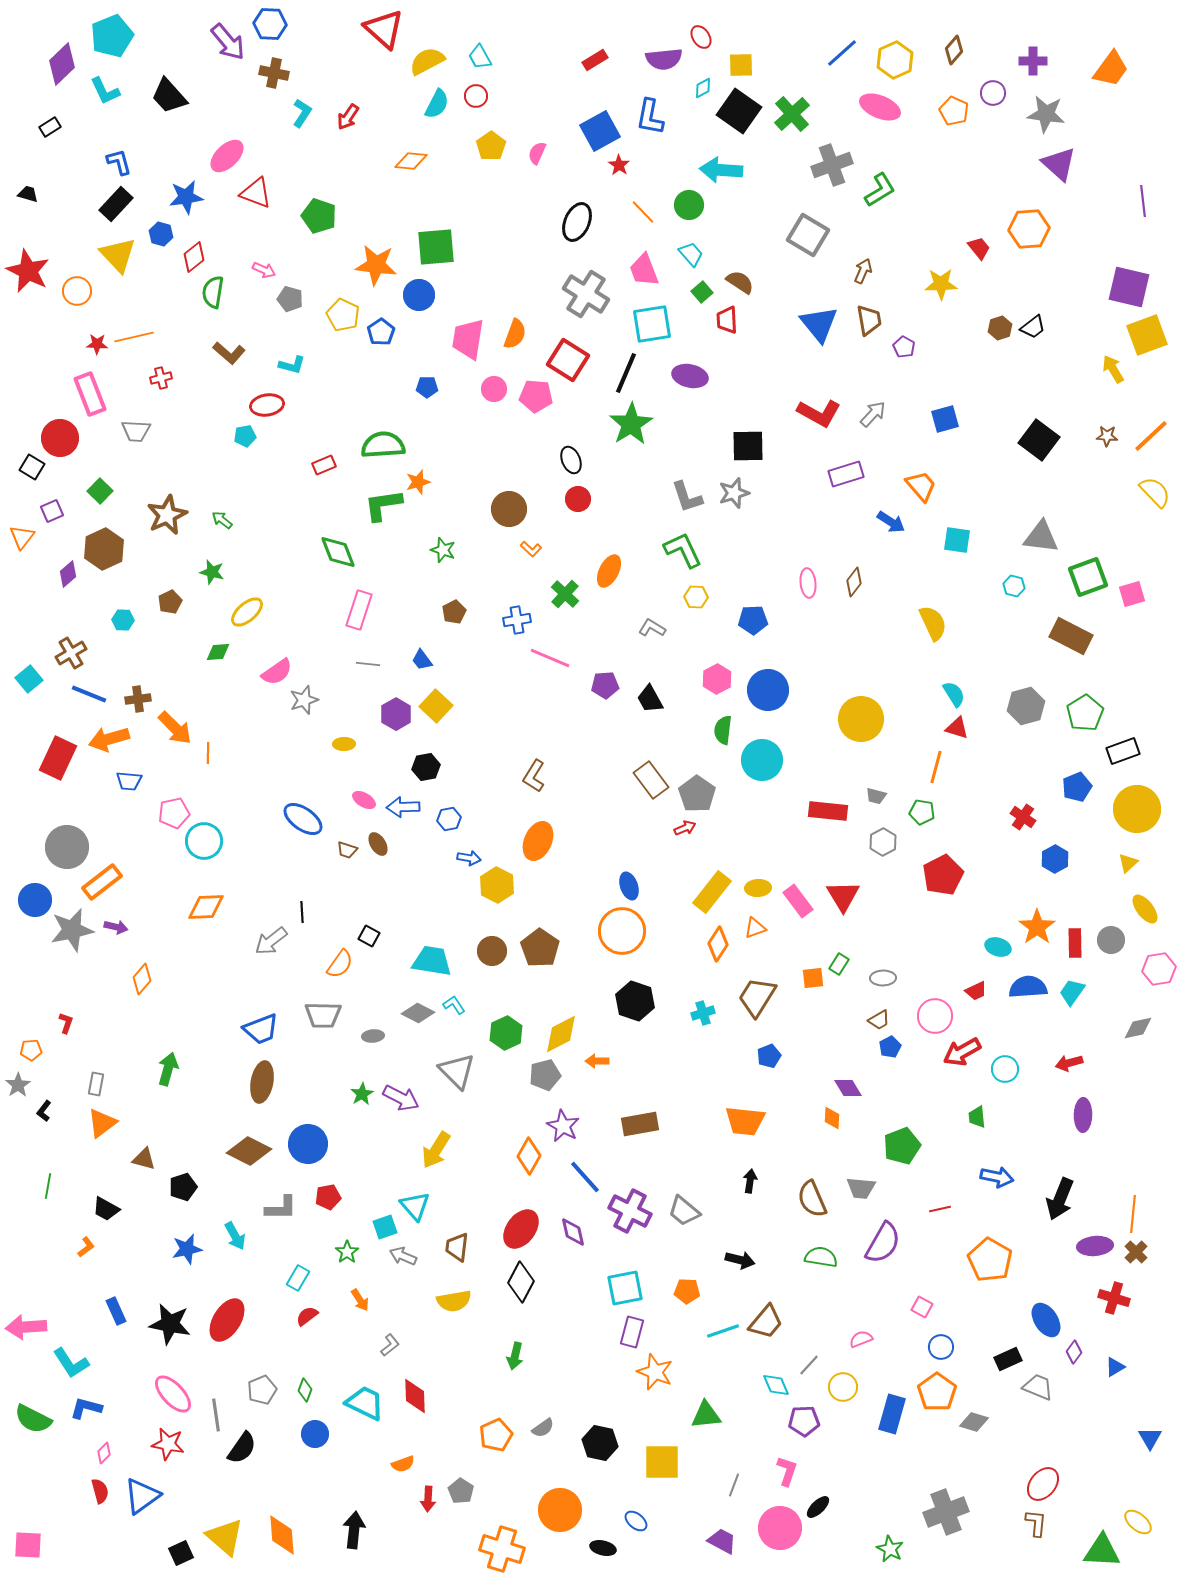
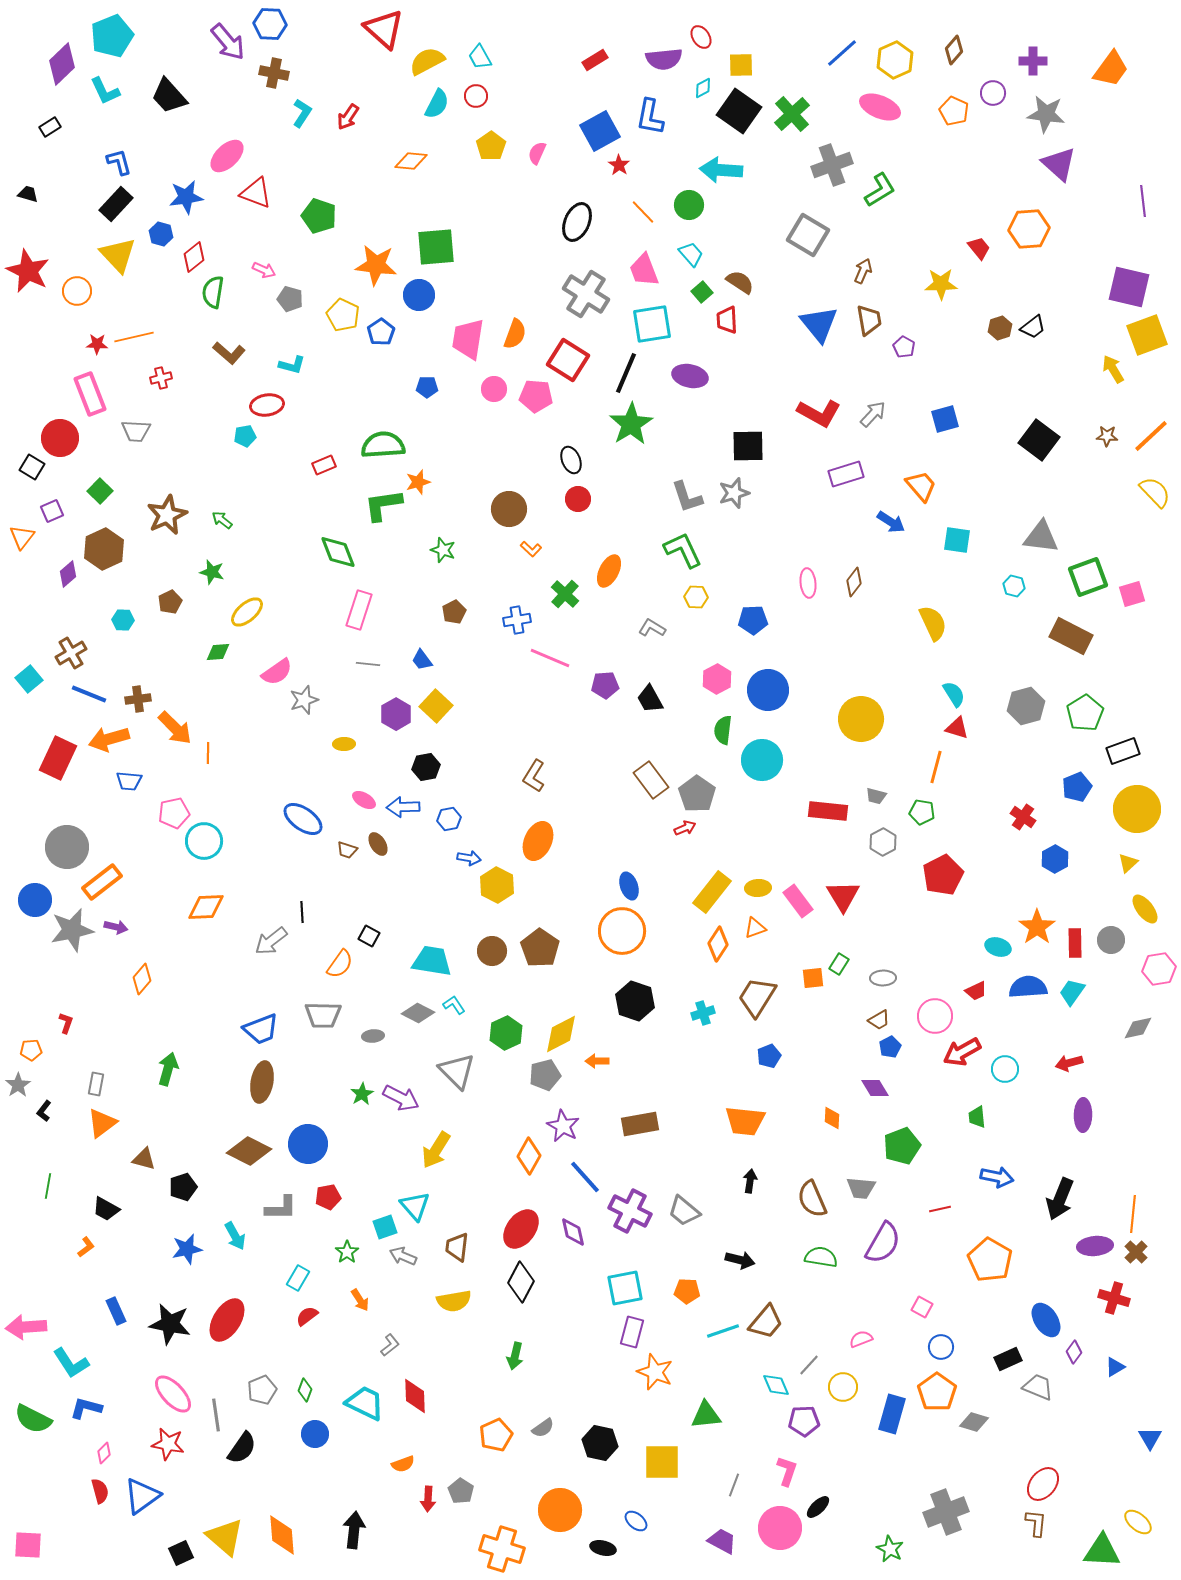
purple diamond at (848, 1088): moved 27 px right
